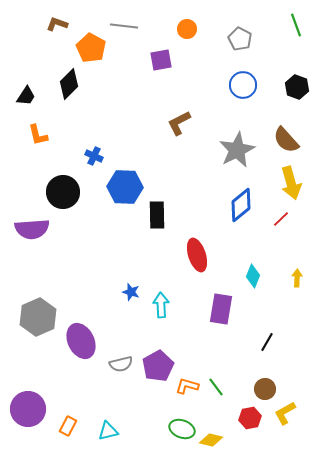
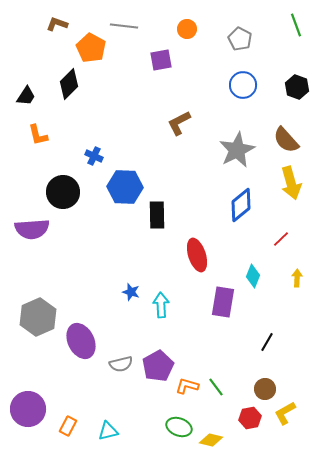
red line at (281, 219): moved 20 px down
purple rectangle at (221, 309): moved 2 px right, 7 px up
green ellipse at (182, 429): moved 3 px left, 2 px up
